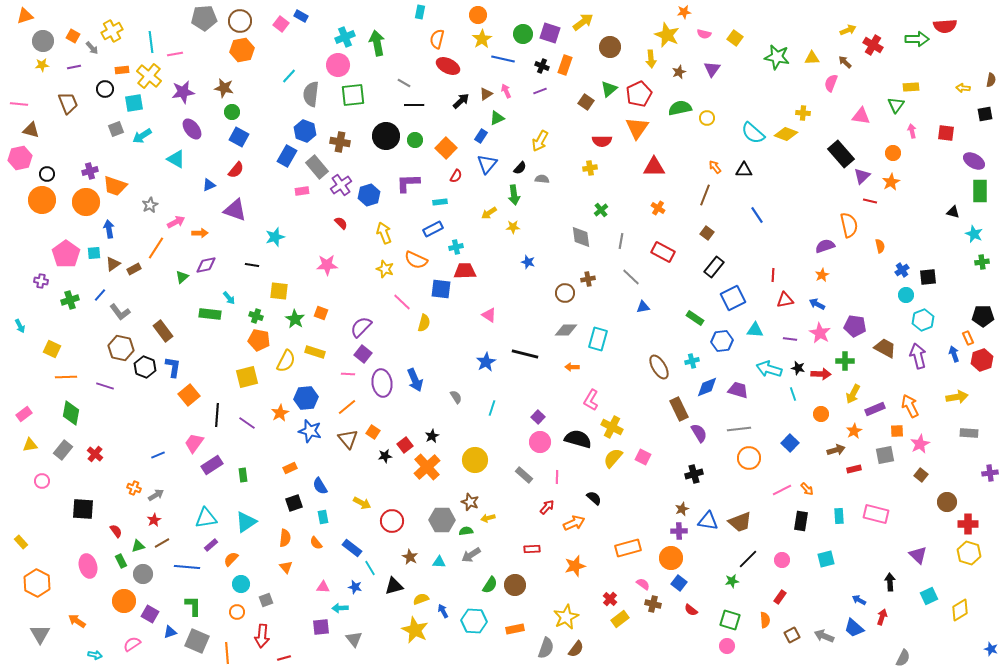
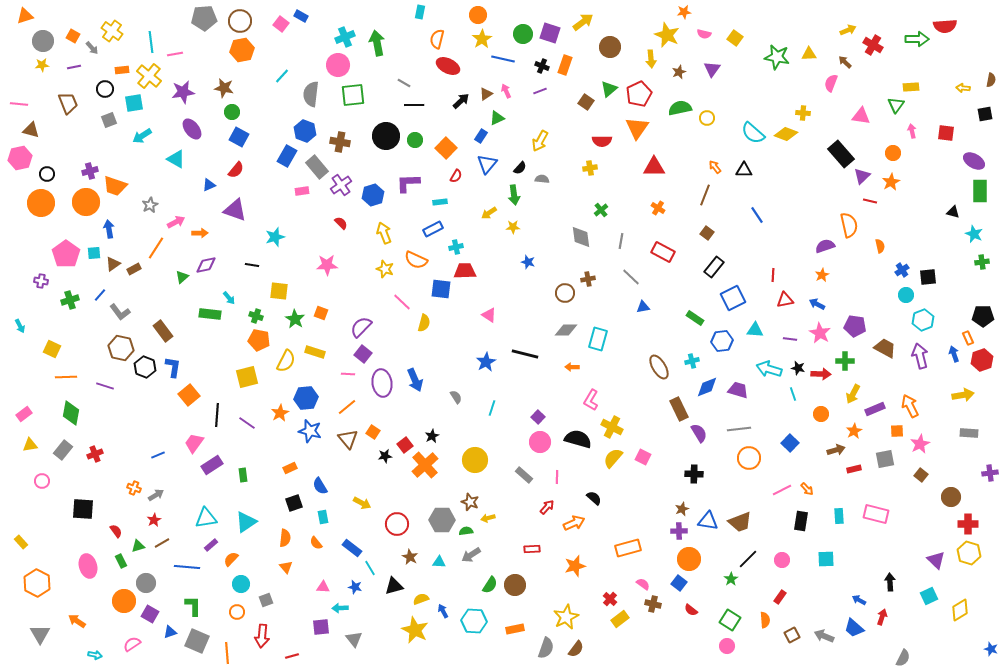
yellow cross at (112, 31): rotated 25 degrees counterclockwise
yellow triangle at (812, 58): moved 3 px left, 4 px up
cyan line at (289, 76): moved 7 px left
gray square at (116, 129): moved 7 px left, 9 px up
blue hexagon at (369, 195): moved 4 px right
orange circle at (42, 200): moved 1 px left, 3 px down
purple arrow at (918, 356): moved 2 px right
yellow arrow at (957, 397): moved 6 px right, 2 px up
red cross at (95, 454): rotated 28 degrees clockwise
gray square at (885, 455): moved 4 px down
orange cross at (427, 467): moved 2 px left, 2 px up
black cross at (694, 474): rotated 18 degrees clockwise
brown circle at (947, 502): moved 4 px right, 5 px up
red circle at (392, 521): moved 5 px right, 3 px down
purple triangle at (918, 555): moved 18 px right, 5 px down
orange circle at (671, 558): moved 18 px right, 1 px down
cyan square at (826, 559): rotated 12 degrees clockwise
gray circle at (143, 574): moved 3 px right, 9 px down
green star at (732, 581): moved 1 px left, 2 px up; rotated 24 degrees counterclockwise
green square at (730, 620): rotated 15 degrees clockwise
red line at (284, 658): moved 8 px right, 2 px up
